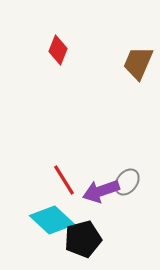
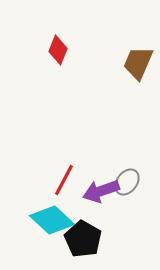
red line: rotated 60 degrees clockwise
black pentagon: rotated 27 degrees counterclockwise
